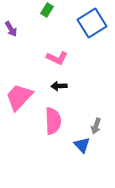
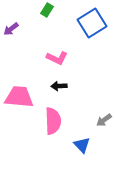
purple arrow: rotated 84 degrees clockwise
pink trapezoid: rotated 52 degrees clockwise
gray arrow: moved 8 px right, 6 px up; rotated 35 degrees clockwise
